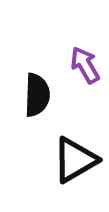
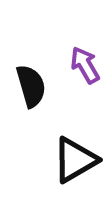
black semicircle: moved 6 px left, 9 px up; rotated 18 degrees counterclockwise
